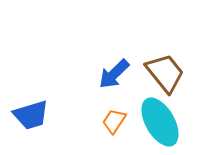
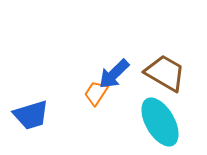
brown trapezoid: rotated 21 degrees counterclockwise
orange trapezoid: moved 18 px left, 28 px up
